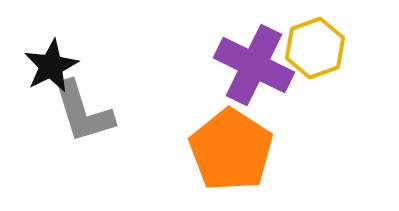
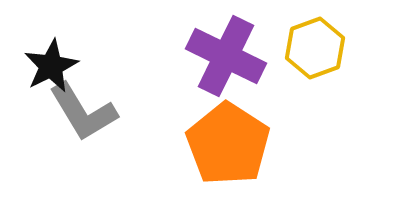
purple cross: moved 28 px left, 9 px up
gray L-shape: rotated 14 degrees counterclockwise
orange pentagon: moved 3 px left, 6 px up
